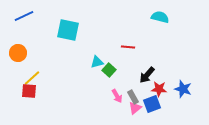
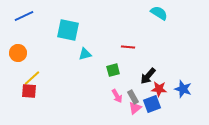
cyan semicircle: moved 1 px left, 4 px up; rotated 18 degrees clockwise
cyan triangle: moved 12 px left, 8 px up
green square: moved 4 px right; rotated 32 degrees clockwise
black arrow: moved 1 px right, 1 px down
